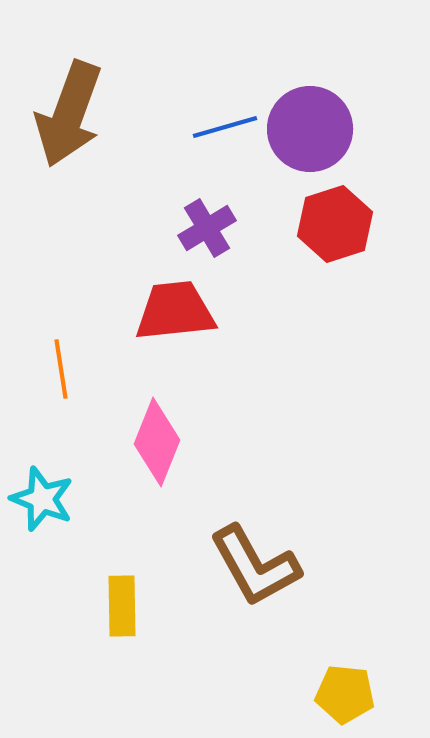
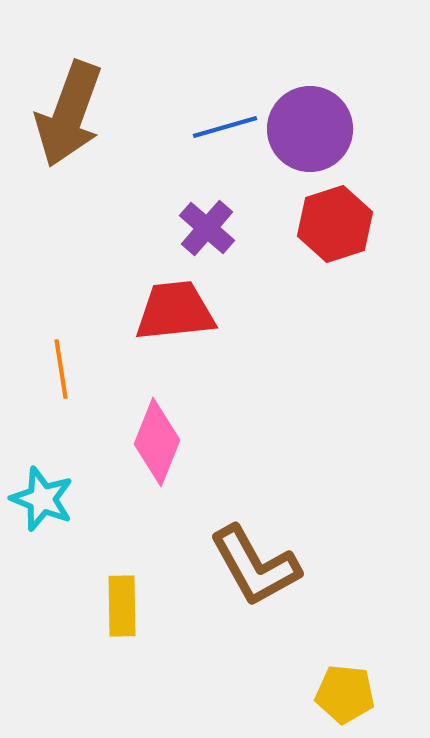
purple cross: rotated 18 degrees counterclockwise
